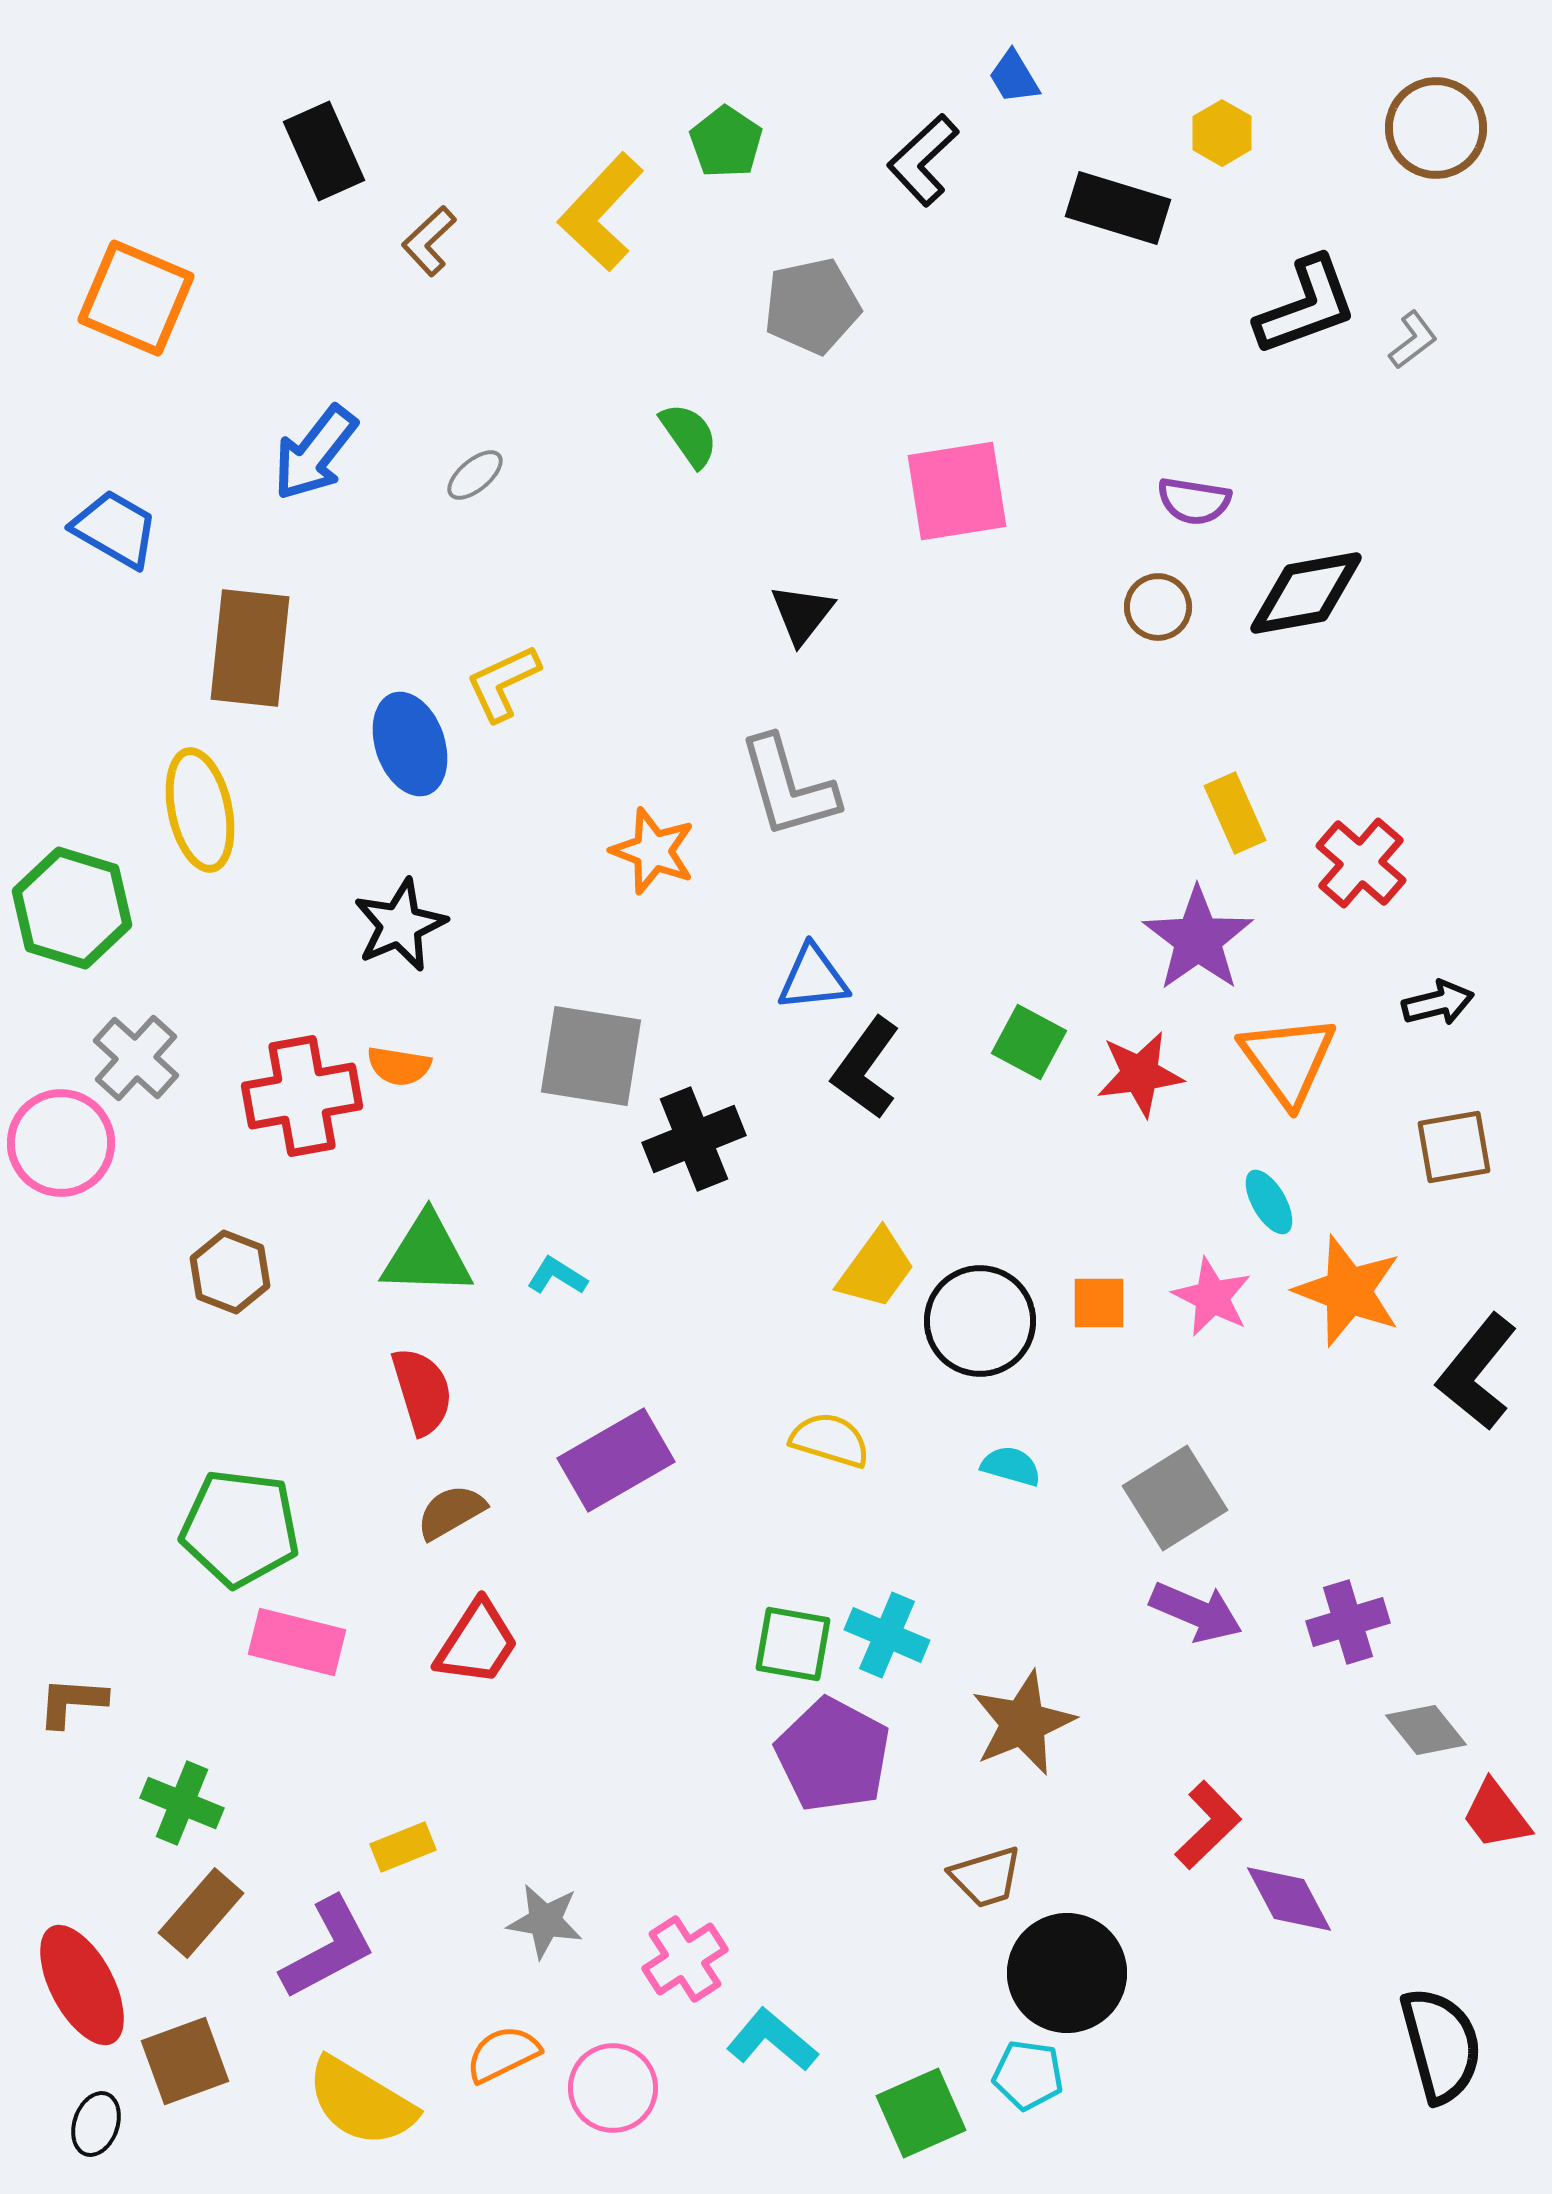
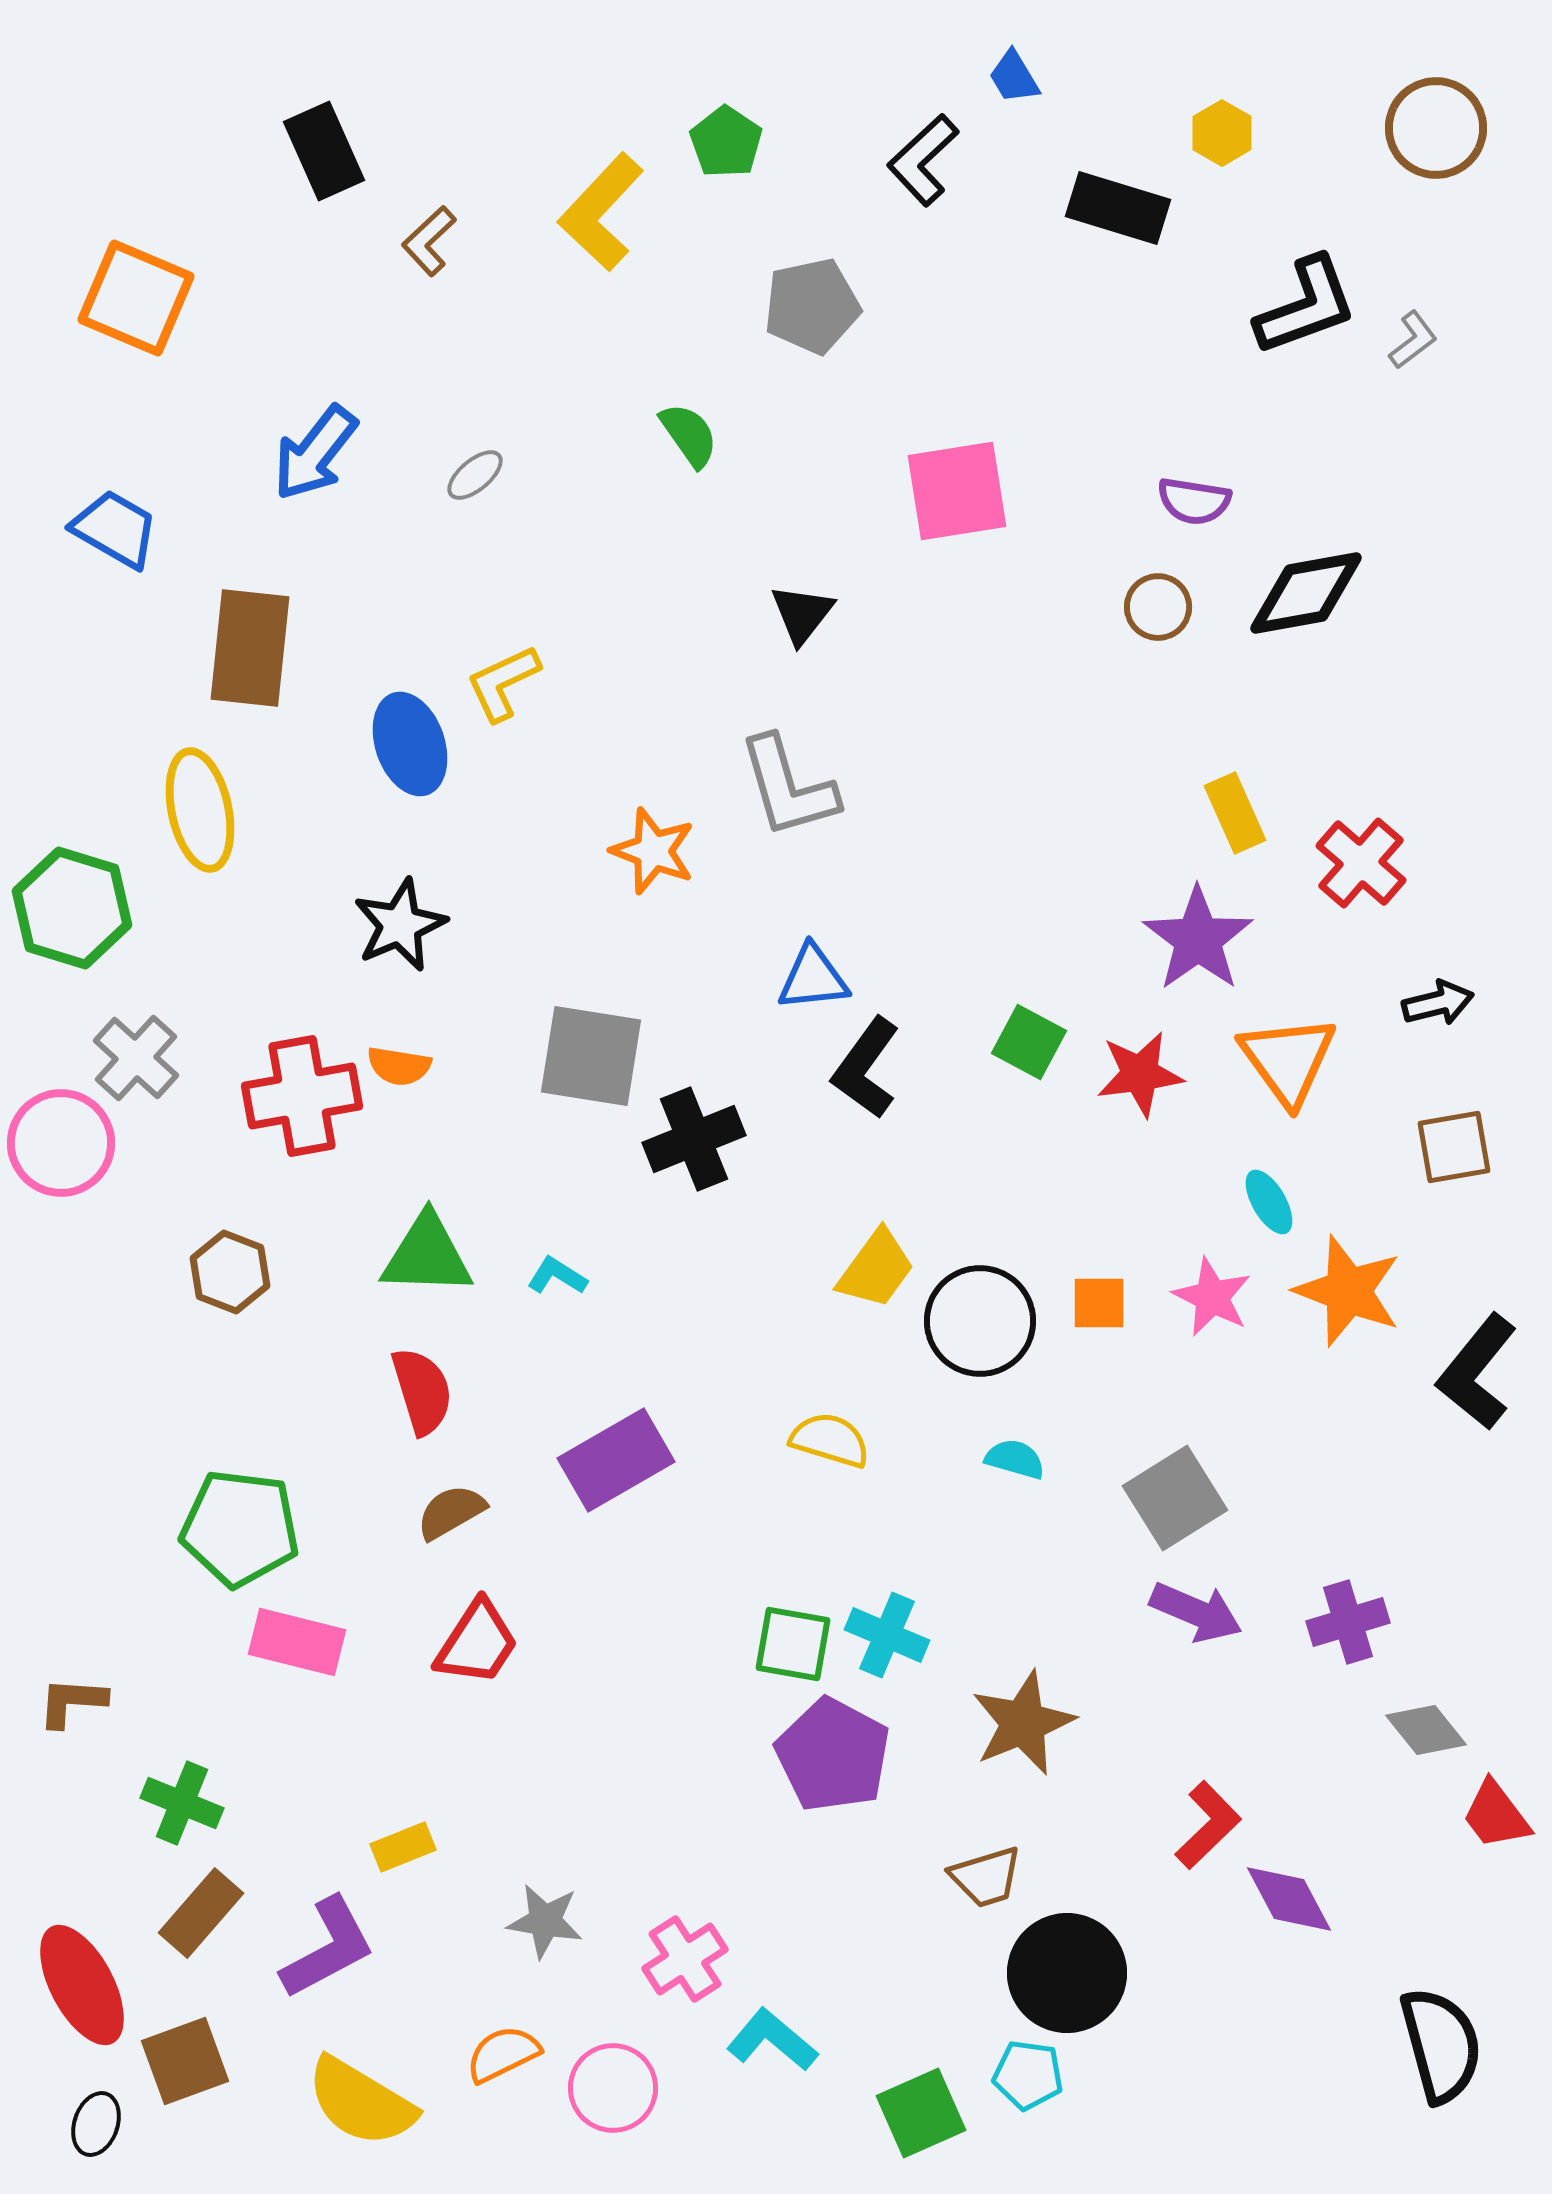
cyan semicircle at (1011, 1466): moved 4 px right, 7 px up
